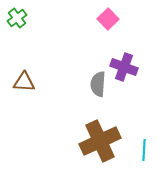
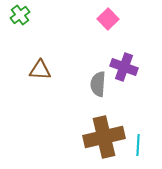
green cross: moved 3 px right, 3 px up
brown triangle: moved 16 px right, 12 px up
brown cross: moved 4 px right, 4 px up; rotated 12 degrees clockwise
cyan line: moved 6 px left, 5 px up
